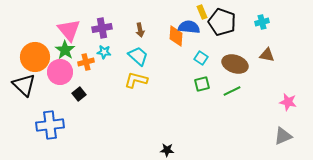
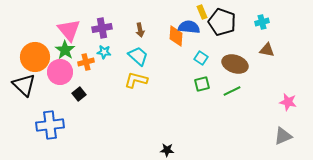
brown triangle: moved 5 px up
